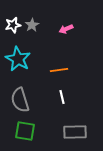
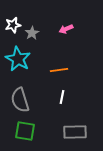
gray star: moved 8 px down
white line: rotated 24 degrees clockwise
